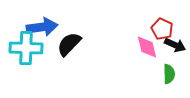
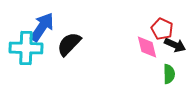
blue arrow: rotated 48 degrees counterclockwise
